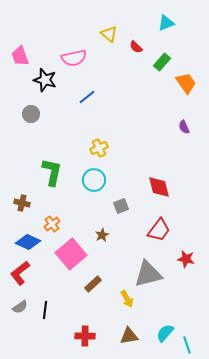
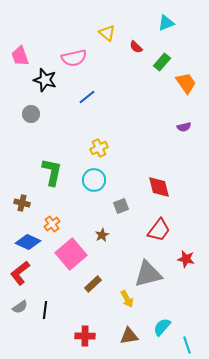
yellow triangle: moved 2 px left, 1 px up
purple semicircle: rotated 80 degrees counterclockwise
cyan semicircle: moved 3 px left, 6 px up
